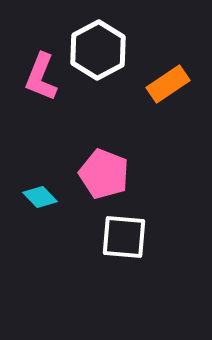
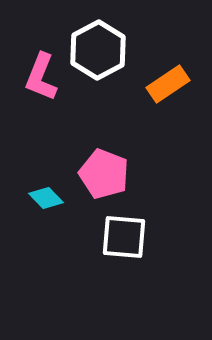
cyan diamond: moved 6 px right, 1 px down
